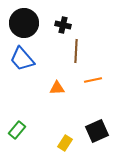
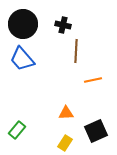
black circle: moved 1 px left, 1 px down
orange triangle: moved 9 px right, 25 px down
black square: moved 1 px left
